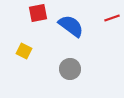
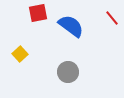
red line: rotated 70 degrees clockwise
yellow square: moved 4 px left, 3 px down; rotated 21 degrees clockwise
gray circle: moved 2 px left, 3 px down
